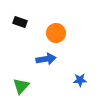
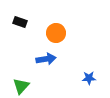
blue star: moved 9 px right, 2 px up
